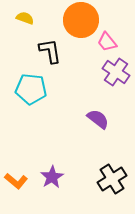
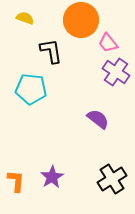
pink trapezoid: moved 1 px right, 1 px down
black L-shape: moved 1 px right
orange L-shape: rotated 125 degrees counterclockwise
